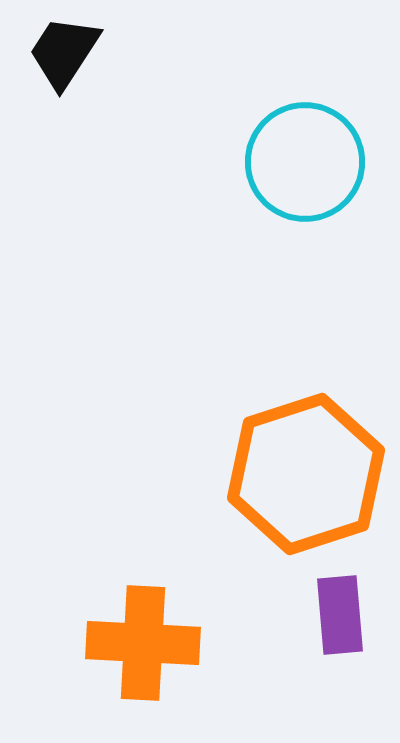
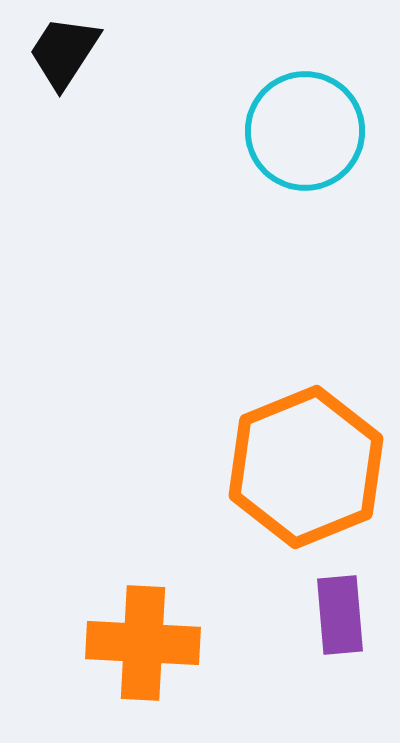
cyan circle: moved 31 px up
orange hexagon: moved 7 px up; rotated 4 degrees counterclockwise
